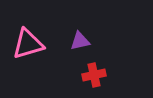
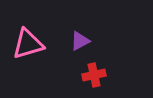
purple triangle: rotated 15 degrees counterclockwise
